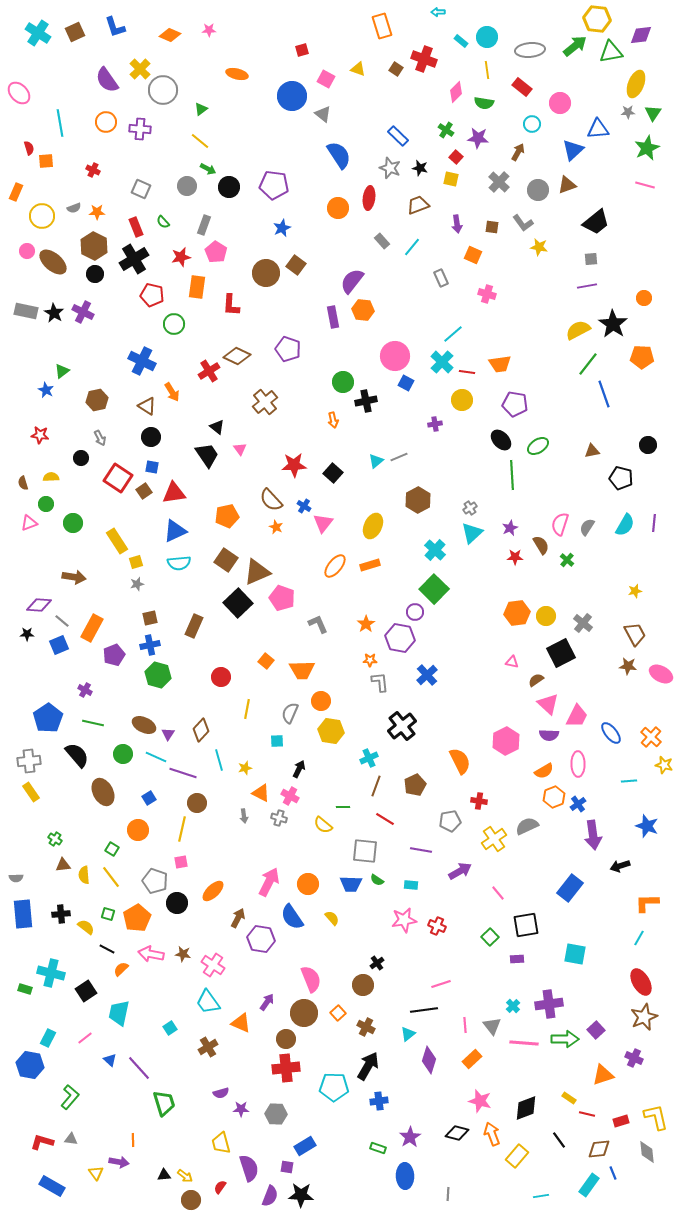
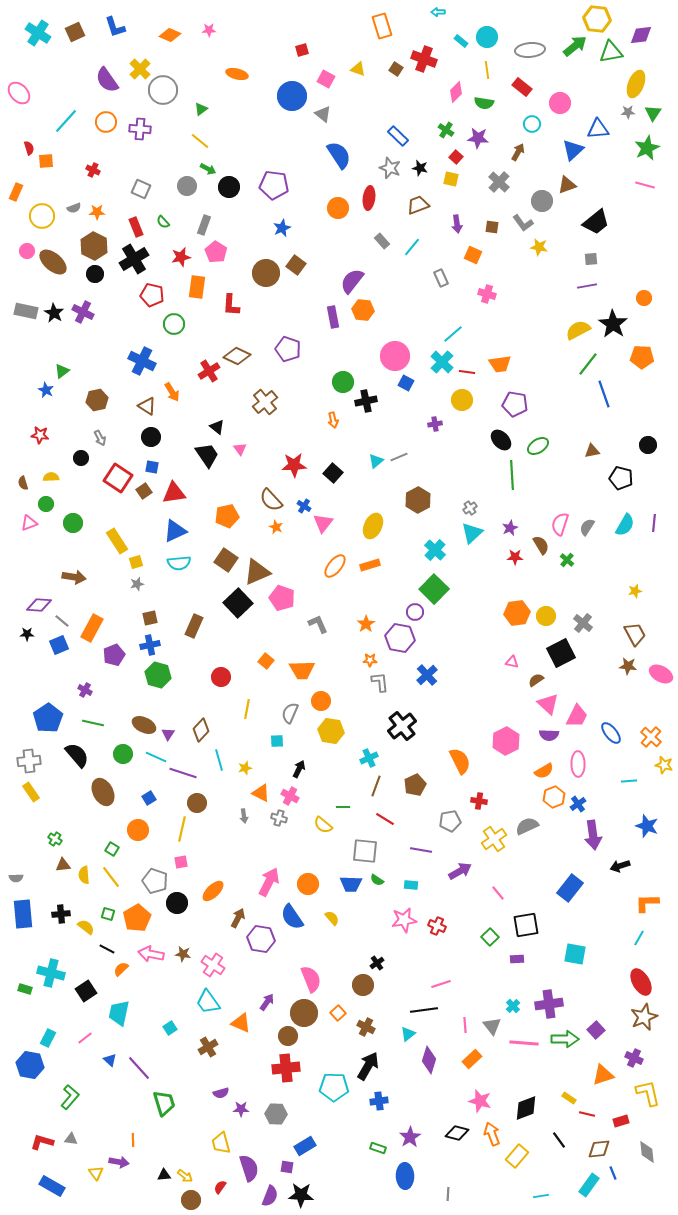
cyan line at (60, 123): moved 6 px right, 2 px up; rotated 52 degrees clockwise
gray circle at (538, 190): moved 4 px right, 11 px down
brown circle at (286, 1039): moved 2 px right, 3 px up
yellow L-shape at (656, 1117): moved 8 px left, 24 px up
